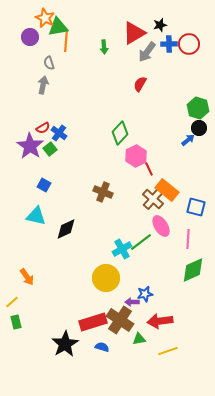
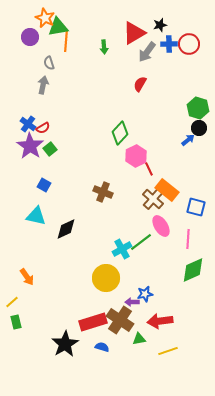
blue cross at (59, 133): moved 31 px left, 9 px up
